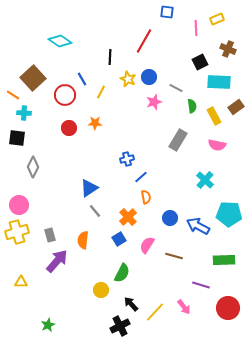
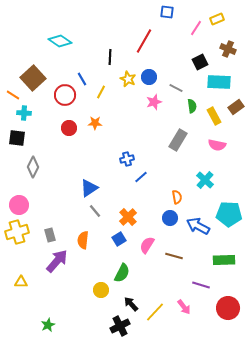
pink line at (196, 28): rotated 35 degrees clockwise
orange semicircle at (146, 197): moved 31 px right
